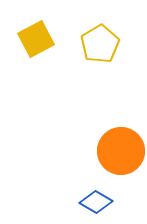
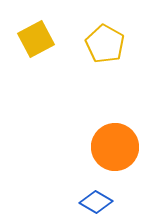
yellow pentagon: moved 5 px right; rotated 12 degrees counterclockwise
orange circle: moved 6 px left, 4 px up
